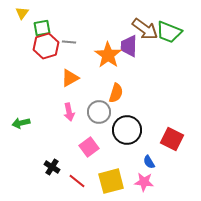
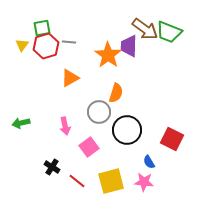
yellow triangle: moved 32 px down
pink arrow: moved 4 px left, 14 px down
